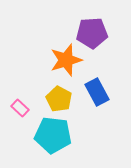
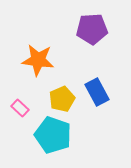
purple pentagon: moved 4 px up
orange star: moved 28 px left; rotated 24 degrees clockwise
yellow pentagon: moved 3 px right; rotated 20 degrees clockwise
cyan pentagon: rotated 12 degrees clockwise
